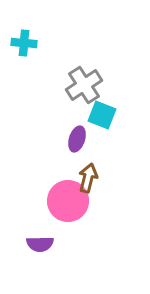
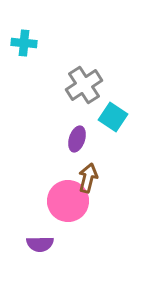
cyan square: moved 11 px right, 2 px down; rotated 12 degrees clockwise
